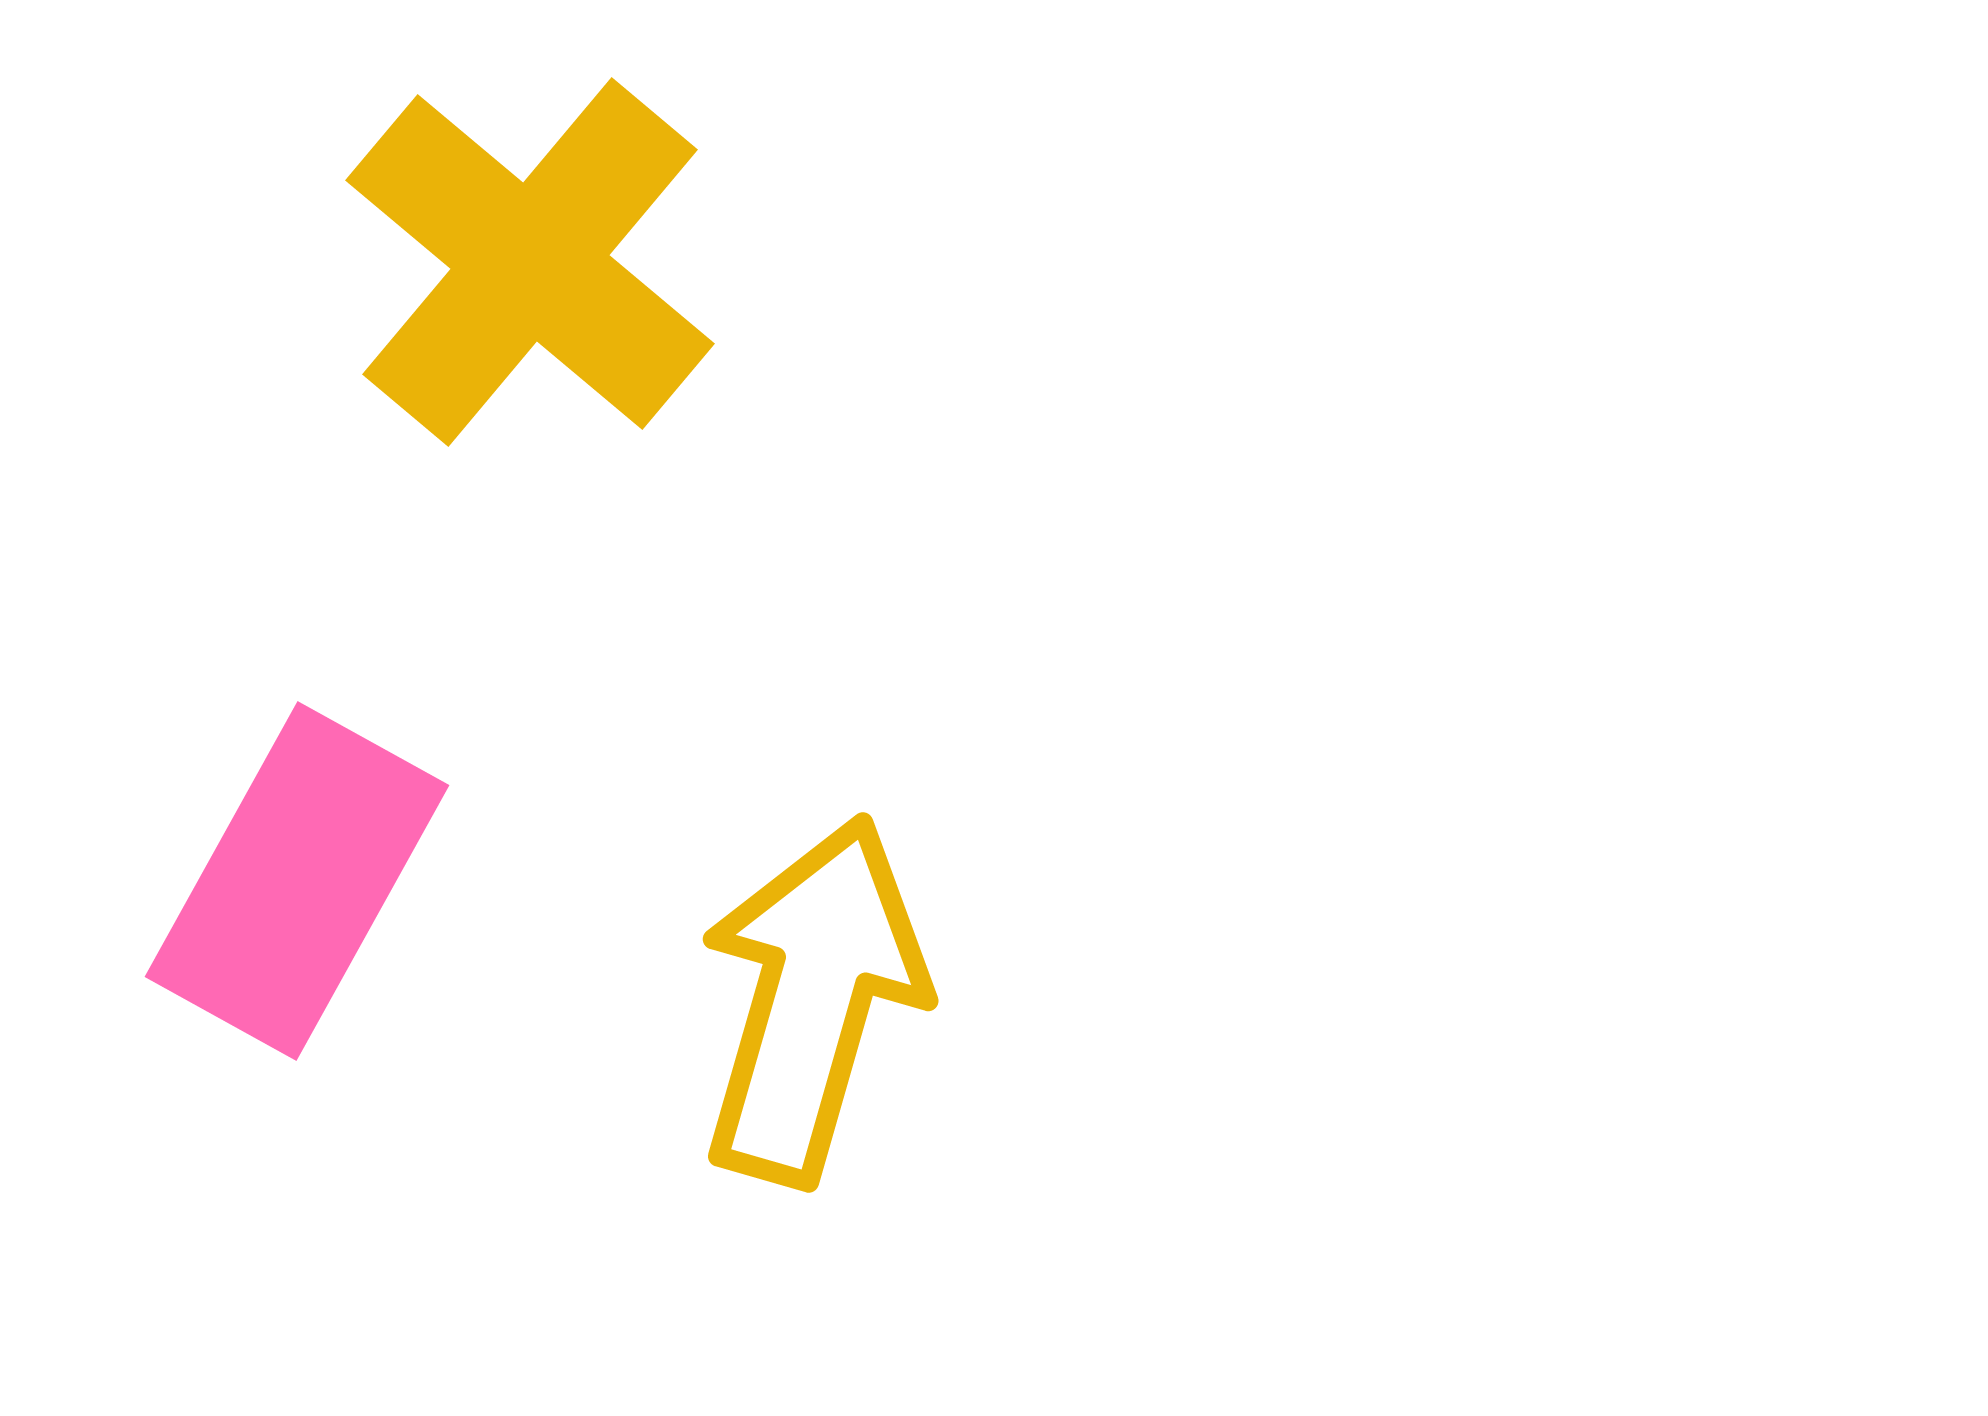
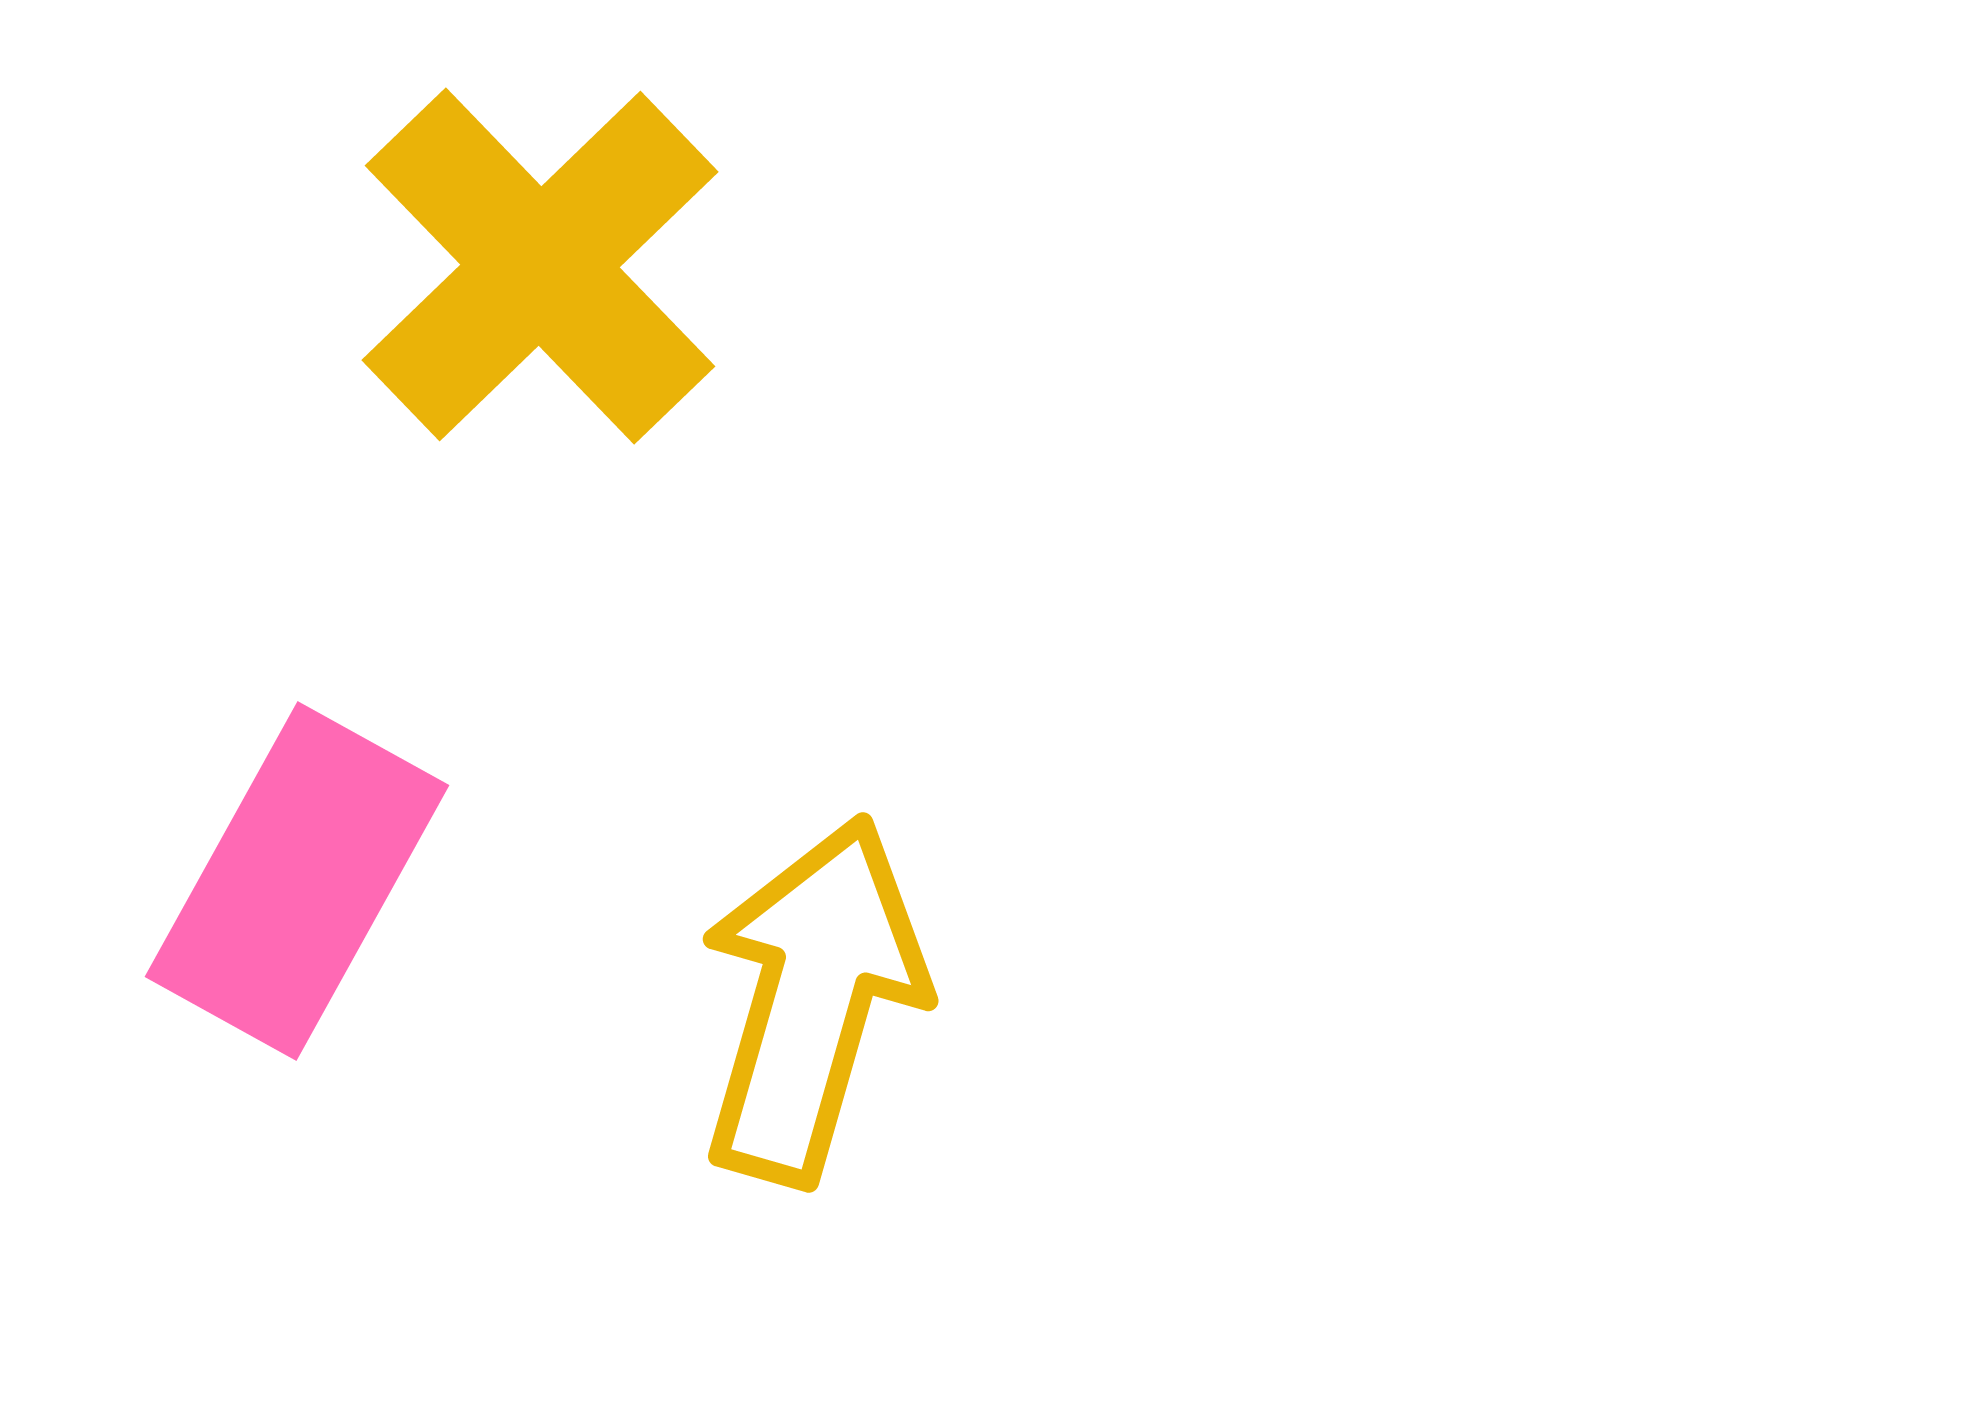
yellow cross: moved 10 px right, 4 px down; rotated 6 degrees clockwise
